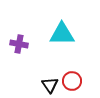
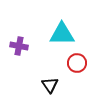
purple cross: moved 2 px down
red circle: moved 5 px right, 18 px up
